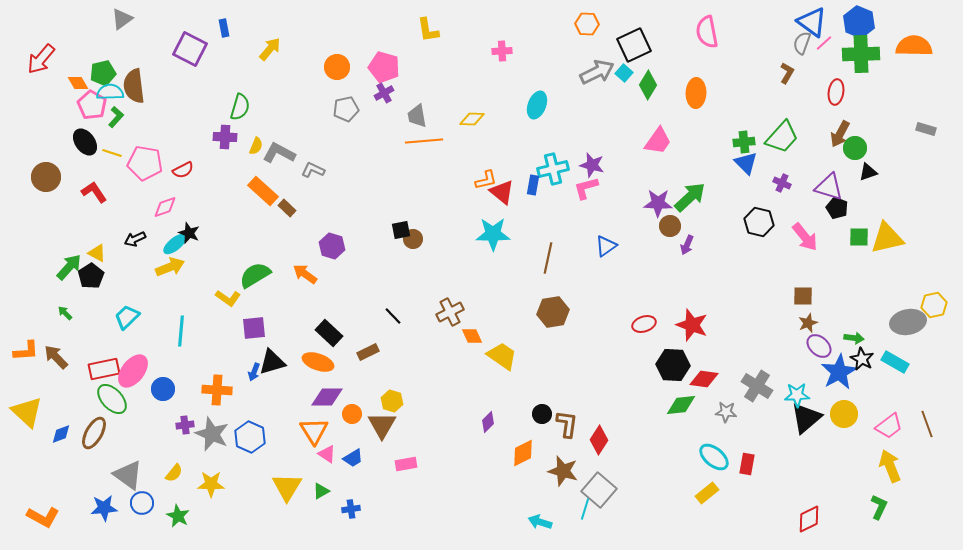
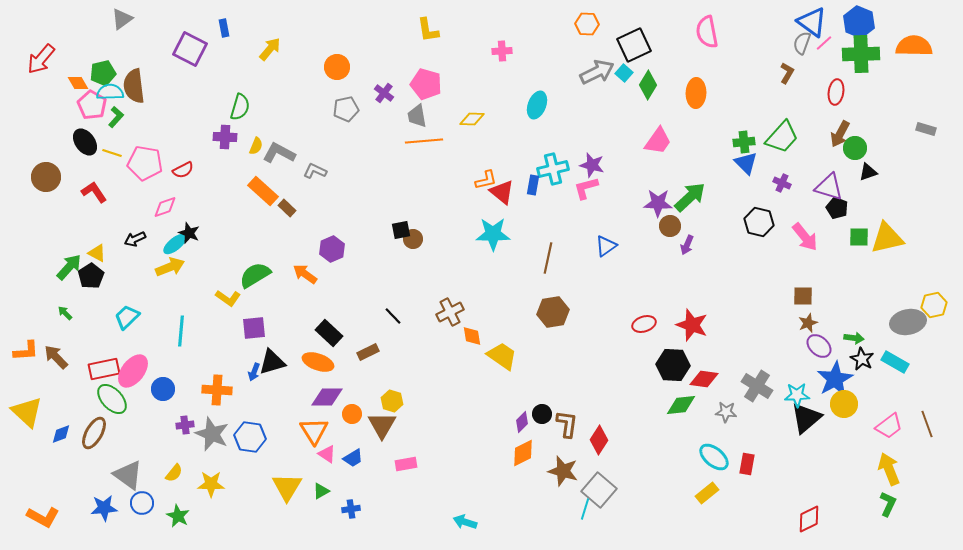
pink pentagon at (384, 67): moved 42 px right, 17 px down
purple cross at (384, 93): rotated 24 degrees counterclockwise
gray L-shape at (313, 170): moved 2 px right, 1 px down
purple hexagon at (332, 246): moved 3 px down; rotated 20 degrees clockwise
orange diamond at (472, 336): rotated 15 degrees clockwise
blue star at (839, 372): moved 4 px left, 7 px down
yellow circle at (844, 414): moved 10 px up
purple diamond at (488, 422): moved 34 px right
blue hexagon at (250, 437): rotated 16 degrees counterclockwise
yellow arrow at (890, 466): moved 1 px left, 3 px down
green L-shape at (879, 507): moved 9 px right, 3 px up
cyan arrow at (540, 522): moved 75 px left
